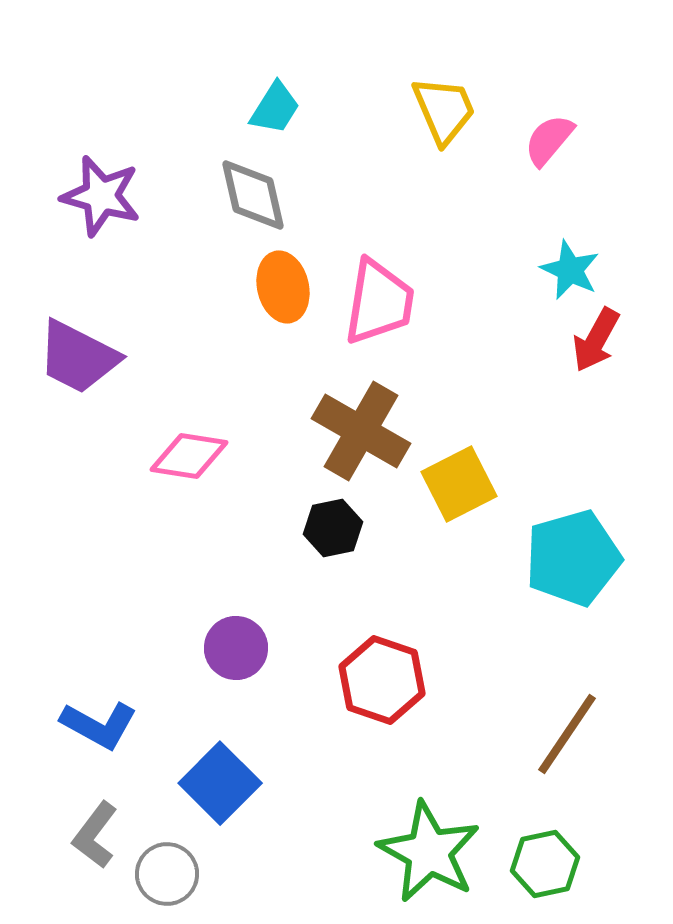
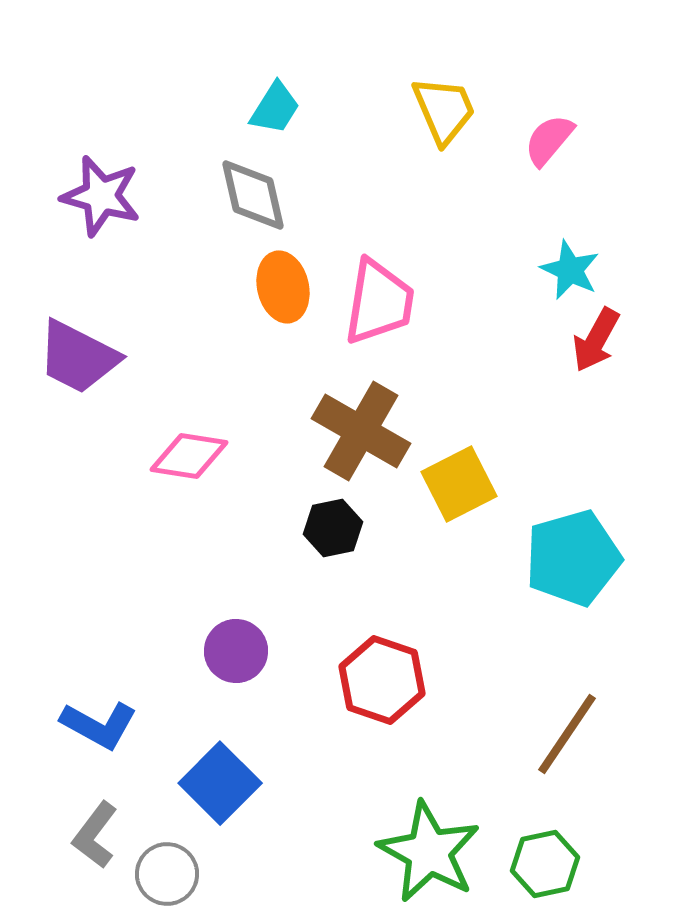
purple circle: moved 3 px down
